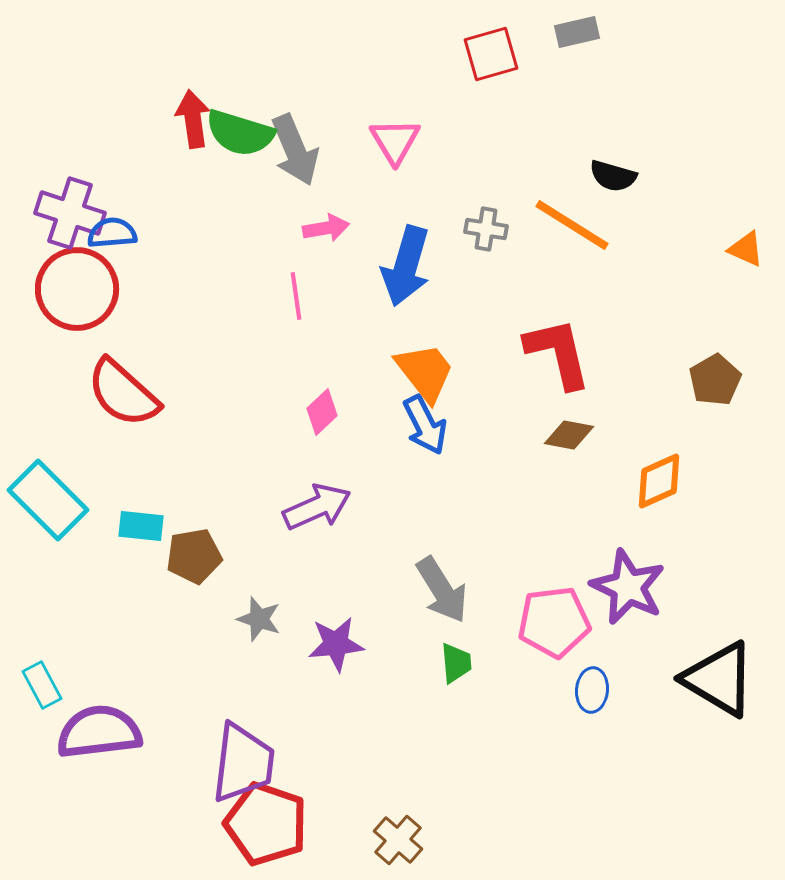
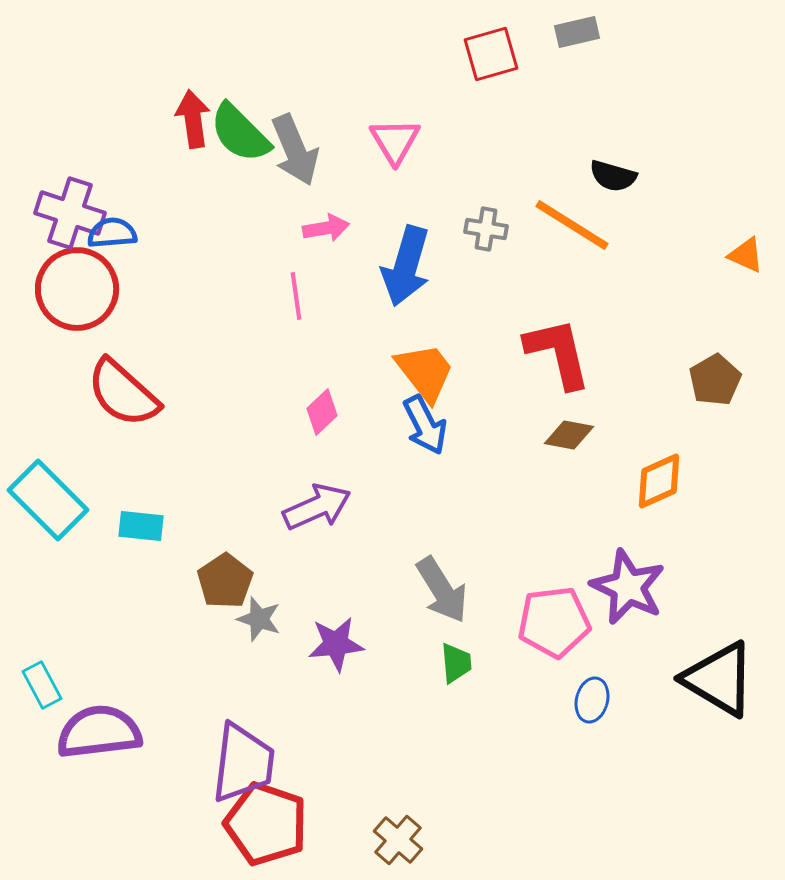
green semicircle at (240, 133): rotated 28 degrees clockwise
orange triangle at (746, 249): moved 6 px down
brown pentagon at (194, 556): moved 31 px right, 25 px down; rotated 24 degrees counterclockwise
blue ellipse at (592, 690): moved 10 px down; rotated 9 degrees clockwise
